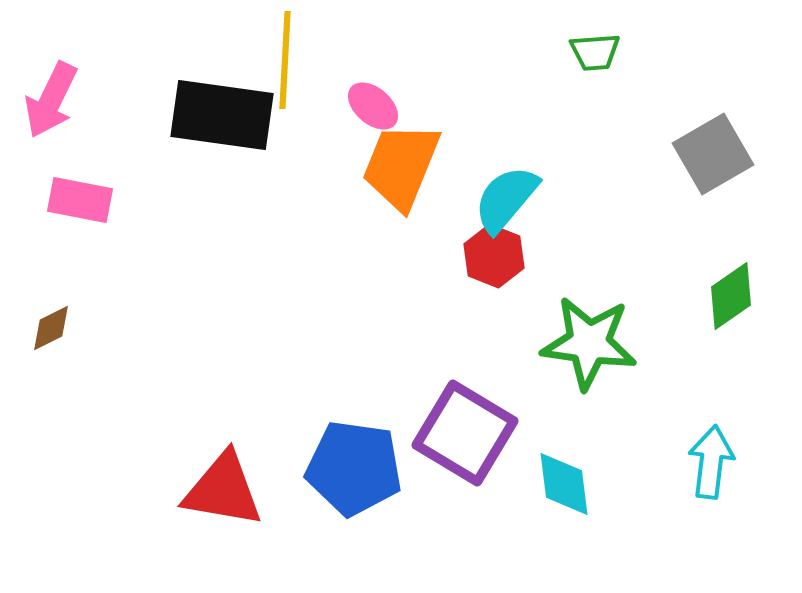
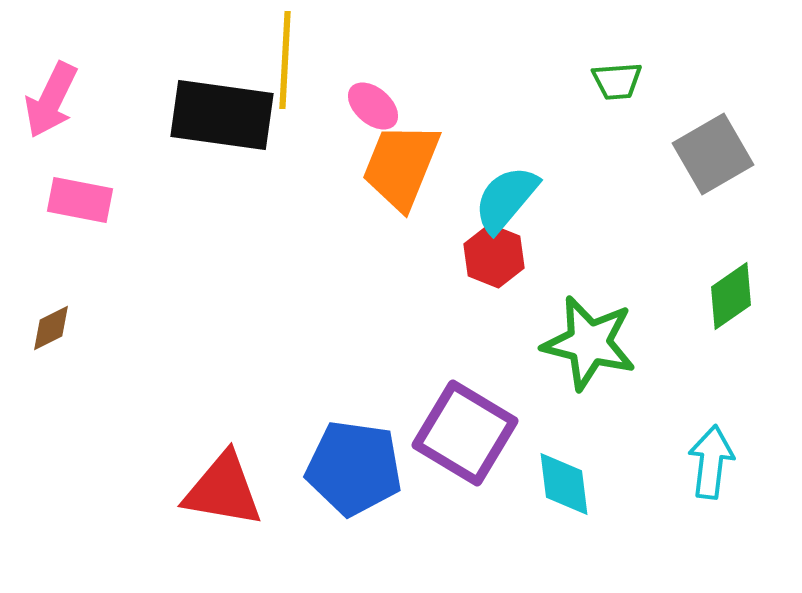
green trapezoid: moved 22 px right, 29 px down
green star: rotated 6 degrees clockwise
